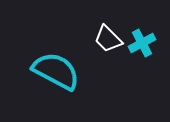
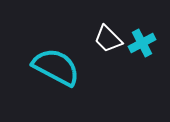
cyan semicircle: moved 4 px up
